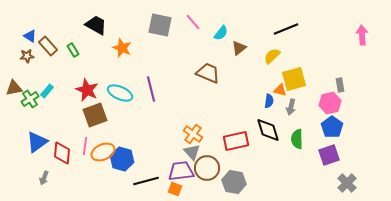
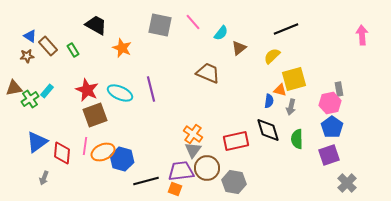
gray rectangle at (340, 85): moved 1 px left, 4 px down
gray triangle at (192, 152): moved 1 px right, 2 px up; rotated 18 degrees clockwise
